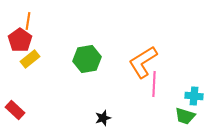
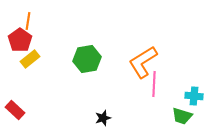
green trapezoid: moved 3 px left
